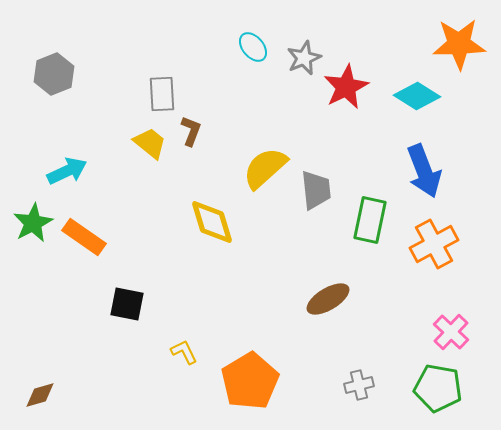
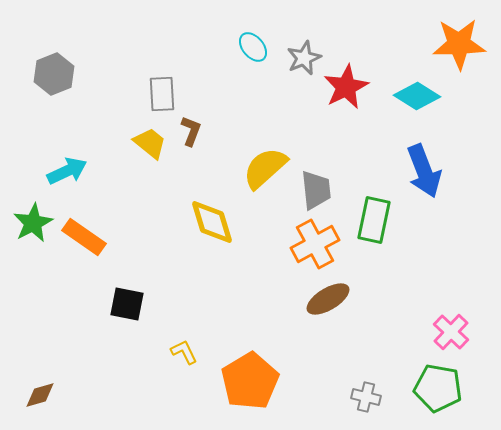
green rectangle: moved 4 px right
orange cross: moved 119 px left
gray cross: moved 7 px right, 12 px down; rotated 28 degrees clockwise
